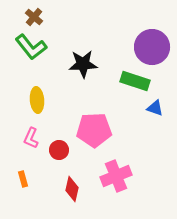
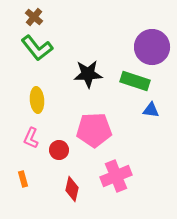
green L-shape: moved 6 px right, 1 px down
black star: moved 5 px right, 10 px down
blue triangle: moved 4 px left, 2 px down; rotated 12 degrees counterclockwise
